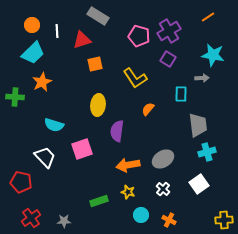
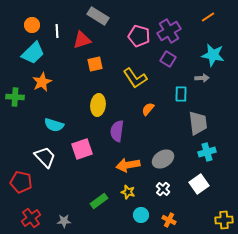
gray trapezoid: moved 2 px up
green rectangle: rotated 18 degrees counterclockwise
